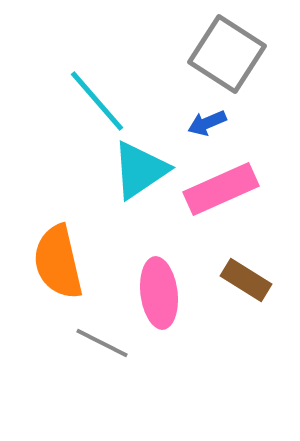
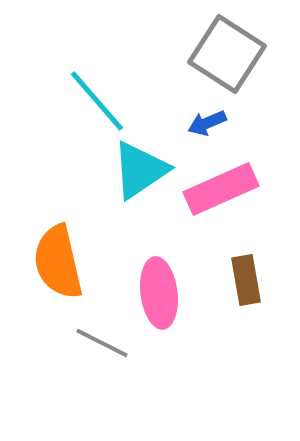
brown rectangle: rotated 48 degrees clockwise
